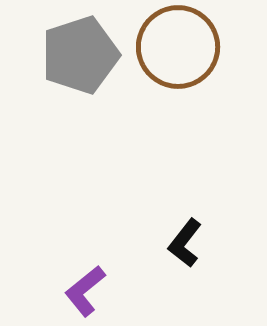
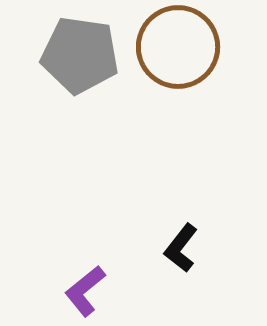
gray pentagon: rotated 26 degrees clockwise
black L-shape: moved 4 px left, 5 px down
